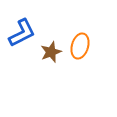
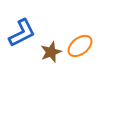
orange ellipse: rotated 35 degrees clockwise
